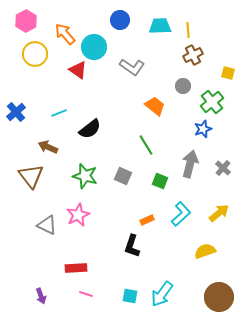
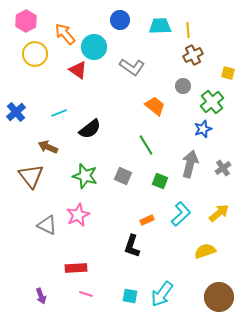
gray cross: rotated 14 degrees clockwise
